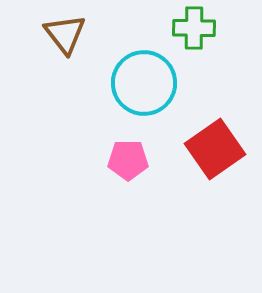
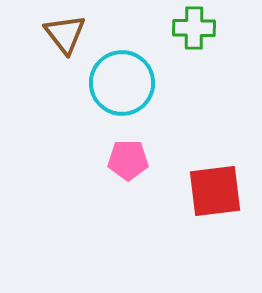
cyan circle: moved 22 px left
red square: moved 42 px down; rotated 28 degrees clockwise
